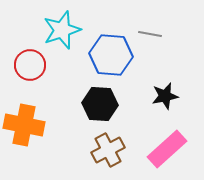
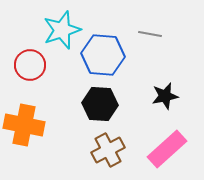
blue hexagon: moved 8 px left
